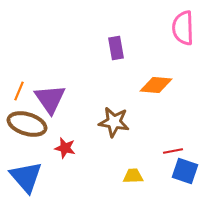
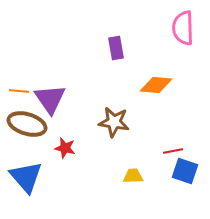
orange line: rotated 72 degrees clockwise
